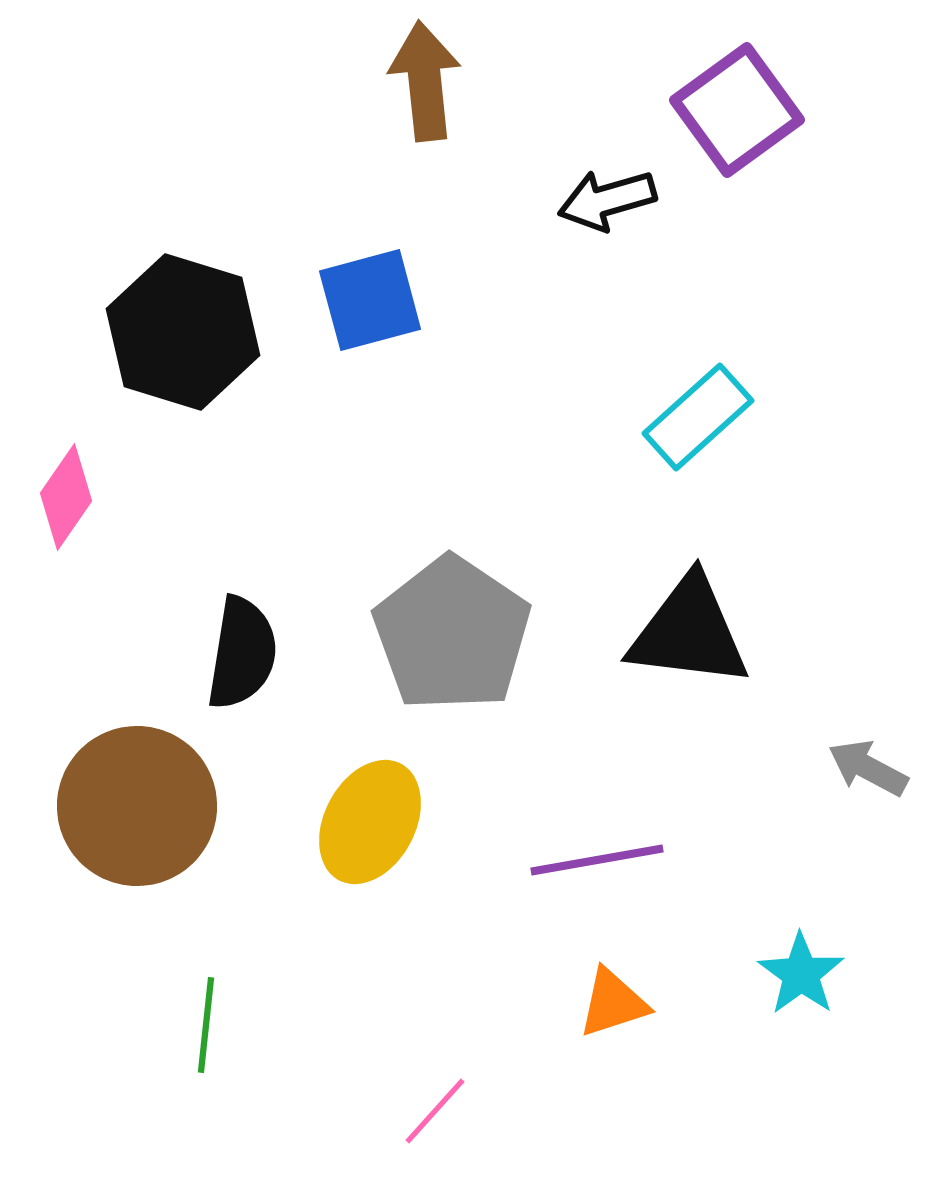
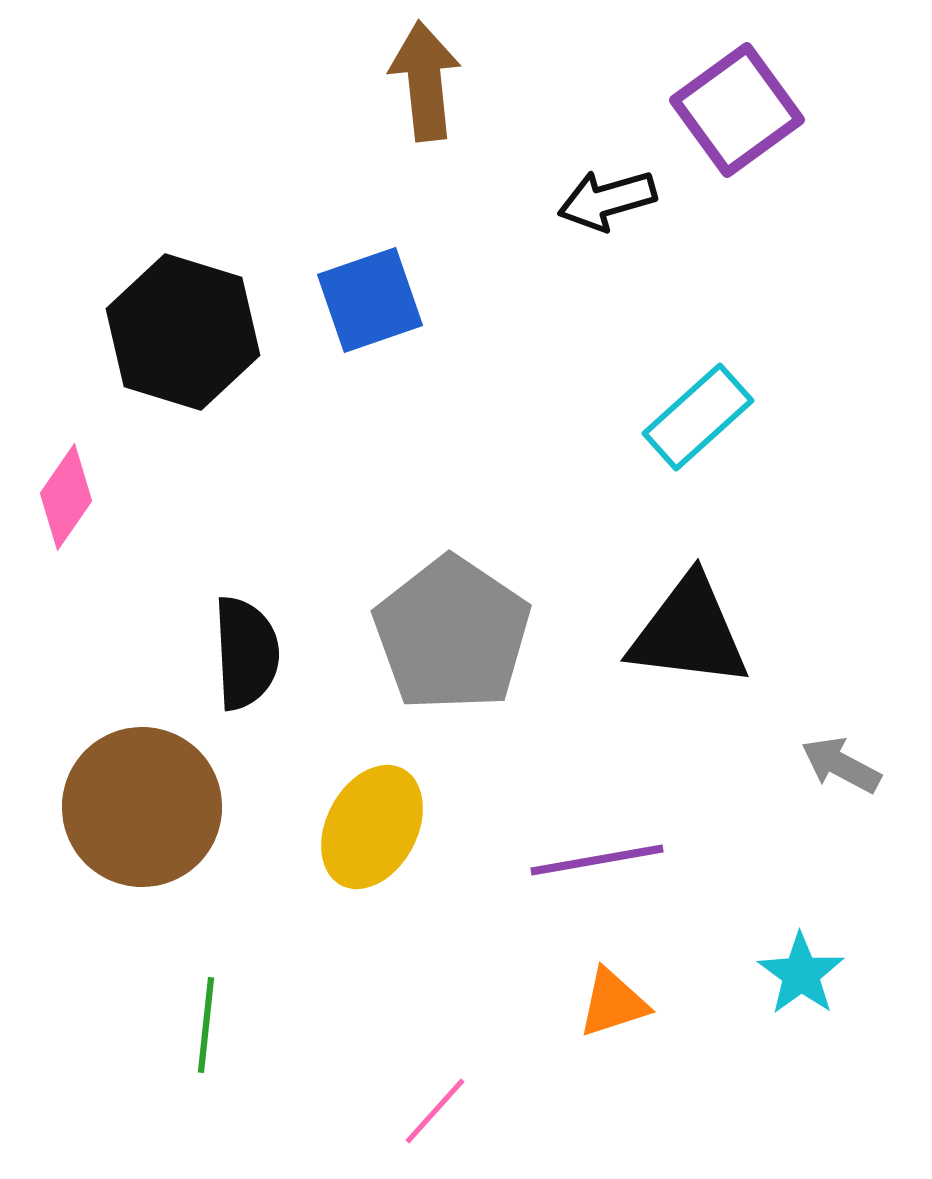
blue square: rotated 4 degrees counterclockwise
black semicircle: moved 4 px right; rotated 12 degrees counterclockwise
gray arrow: moved 27 px left, 3 px up
brown circle: moved 5 px right, 1 px down
yellow ellipse: moved 2 px right, 5 px down
